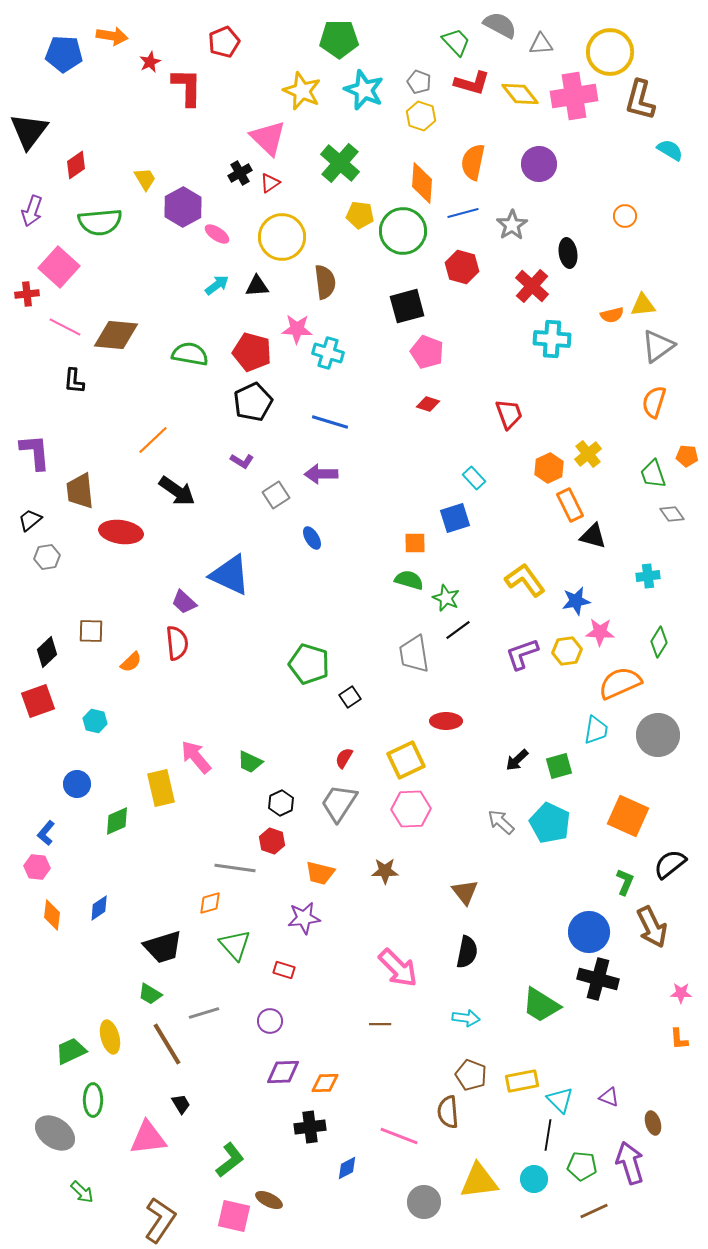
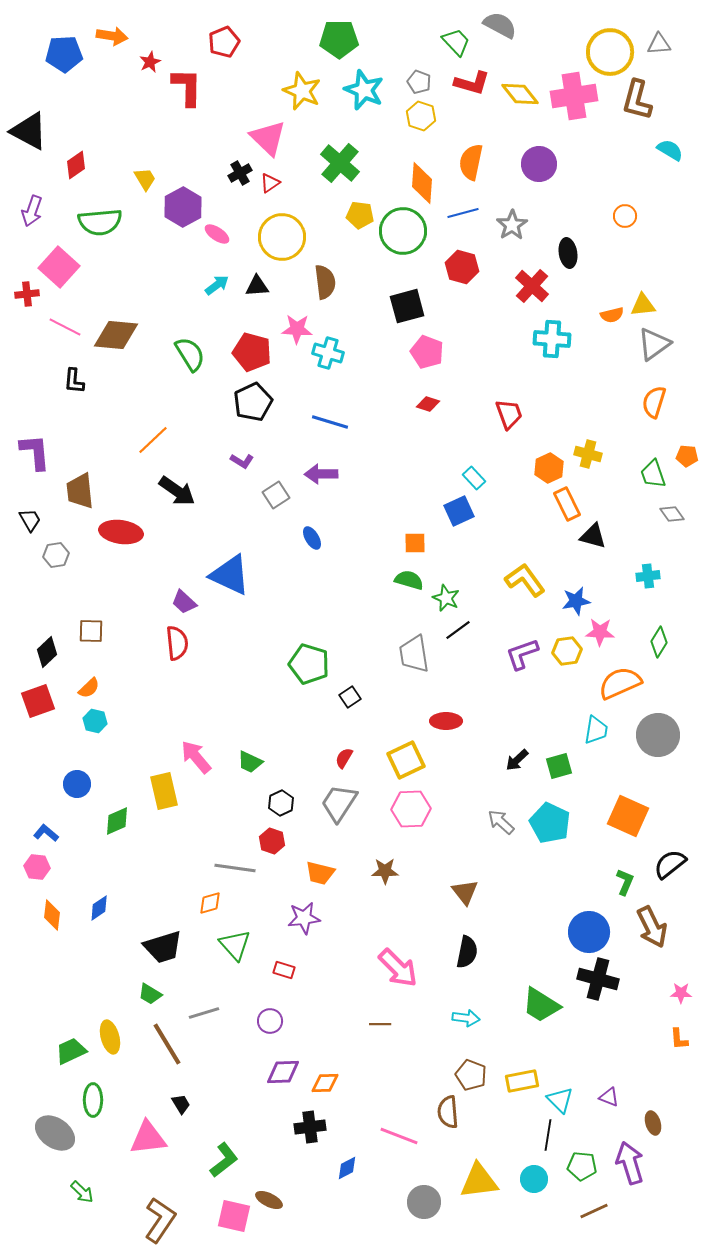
gray triangle at (541, 44): moved 118 px right
blue pentagon at (64, 54): rotated 6 degrees counterclockwise
brown L-shape at (640, 100): moved 3 px left
black triangle at (29, 131): rotated 39 degrees counterclockwise
orange semicircle at (473, 162): moved 2 px left
gray triangle at (658, 346): moved 4 px left, 2 px up
green semicircle at (190, 354): rotated 48 degrees clockwise
yellow cross at (588, 454): rotated 36 degrees counterclockwise
orange rectangle at (570, 505): moved 3 px left, 1 px up
blue square at (455, 518): moved 4 px right, 7 px up; rotated 8 degrees counterclockwise
black trapezoid at (30, 520): rotated 100 degrees clockwise
gray hexagon at (47, 557): moved 9 px right, 2 px up
orange semicircle at (131, 662): moved 42 px left, 26 px down
yellow rectangle at (161, 788): moved 3 px right, 3 px down
blue L-shape at (46, 833): rotated 90 degrees clockwise
green L-shape at (230, 1160): moved 6 px left
